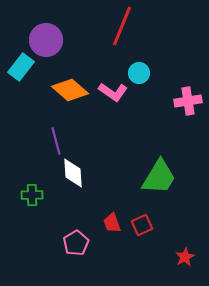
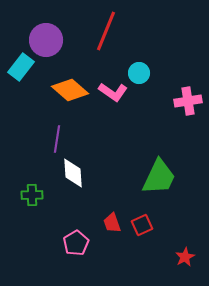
red line: moved 16 px left, 5 px down
purple line: moved 1 px right, 2 px up; rotated 24 degrees clockwise
green trapezoid: rotated 6 degrees counterclockwise
